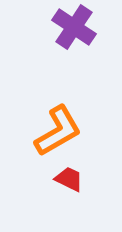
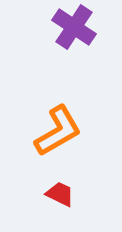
red trapezoid: moved 9 px left, 15 px down
